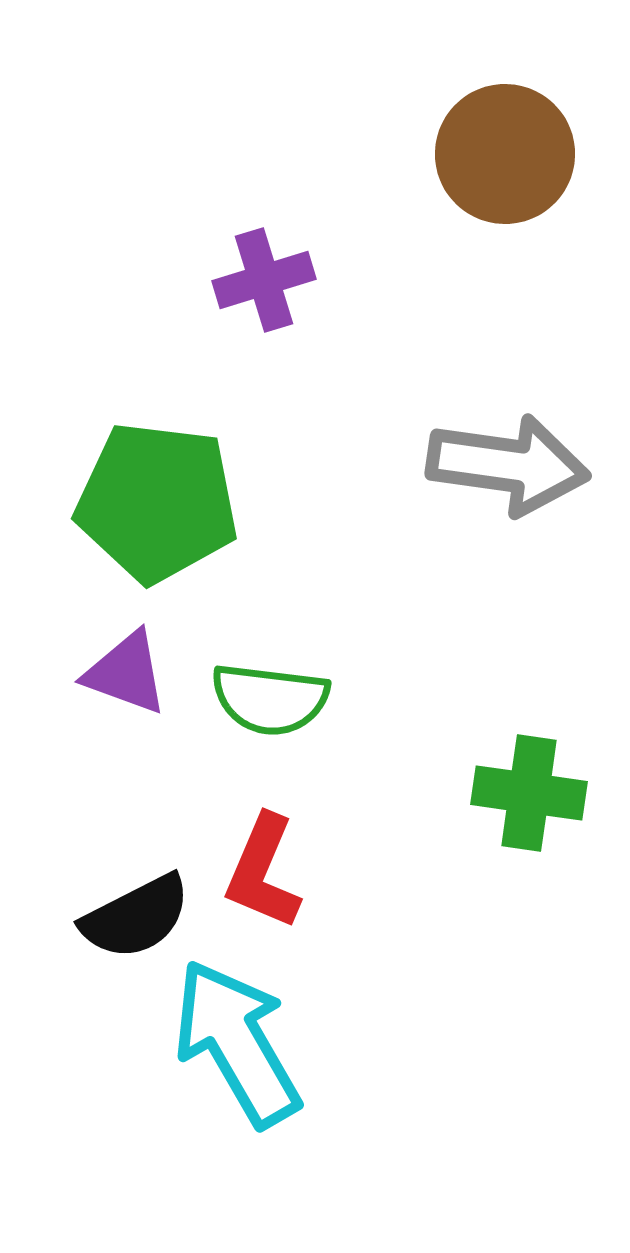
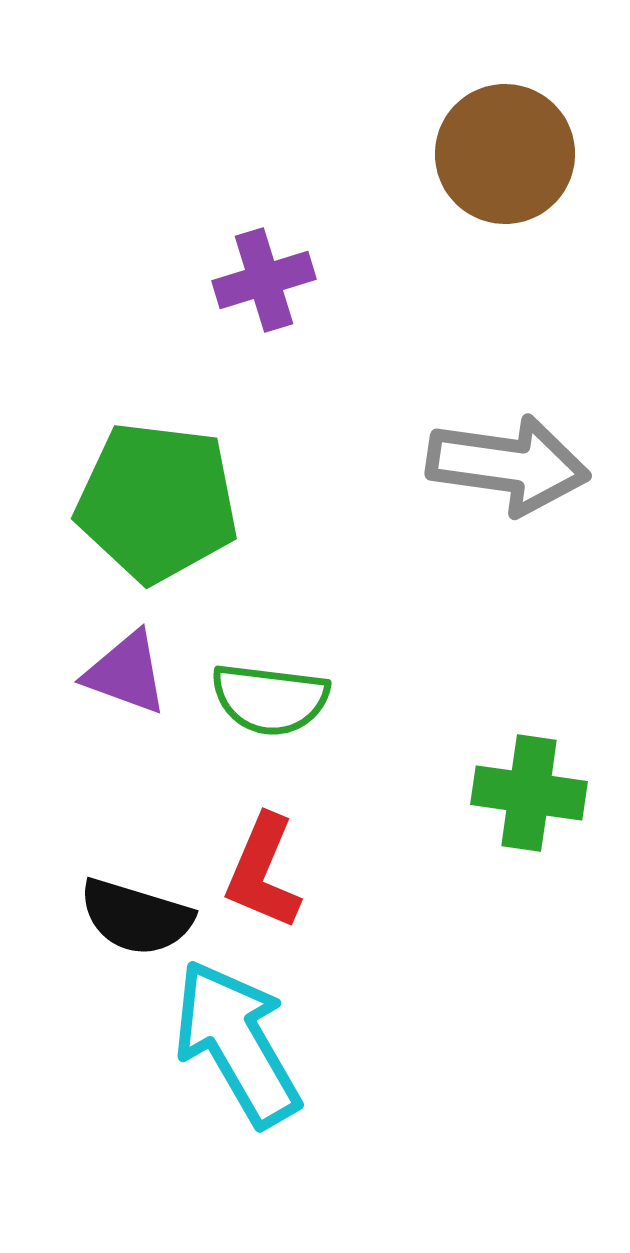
black semicircle: rotated 44 degrees clockwise
